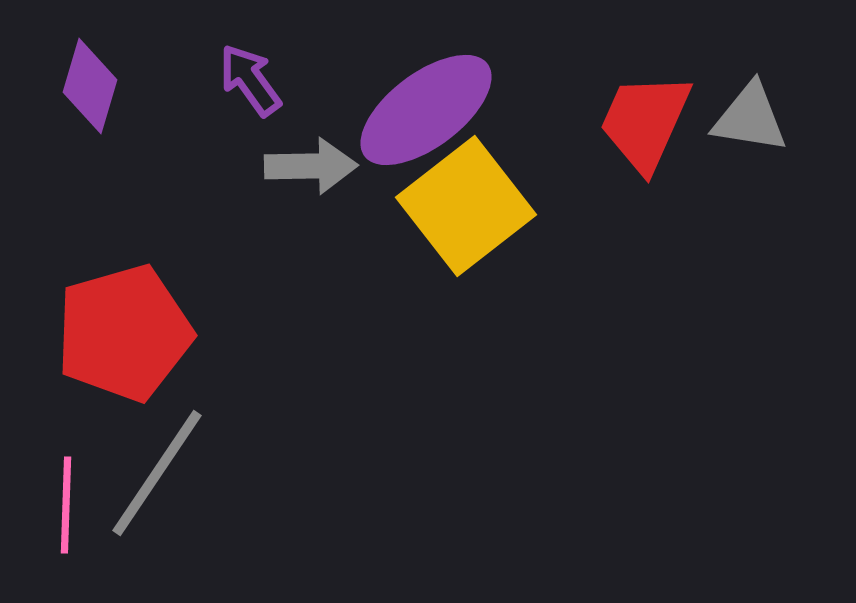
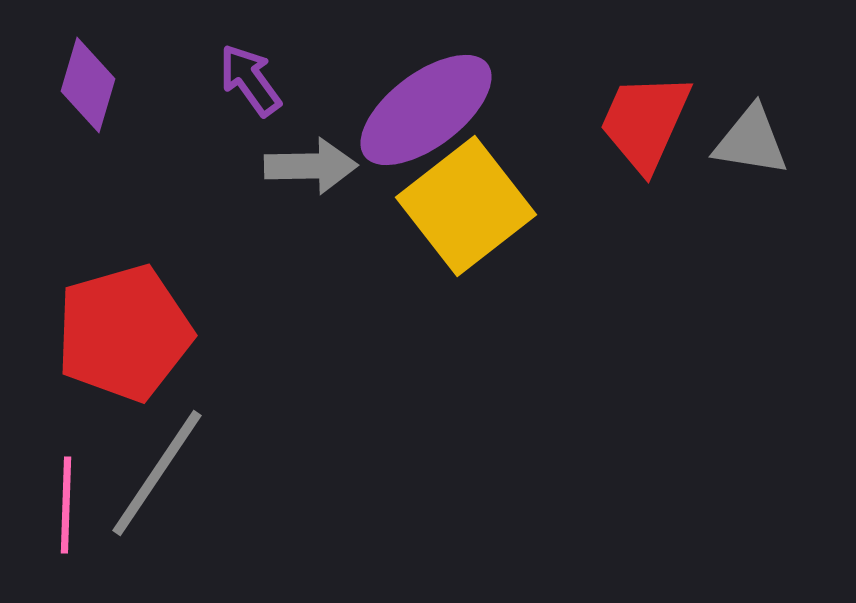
purple diamond: moved 2 px left, 1 px up
gray triangle: moved 1 px right, 23 px down
